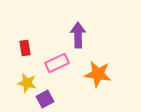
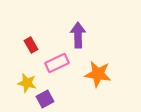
red rectangle: moved 6 px right, 3 px up; rotated 21 degrees counterclockwise
